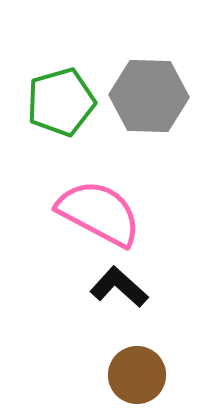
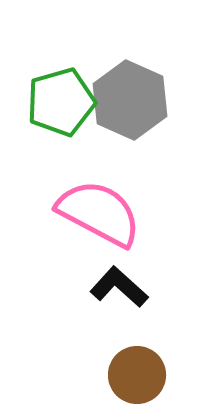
gray hexagon: moved 19 px left, 4 px down; rotated 22 degrees clockwise
